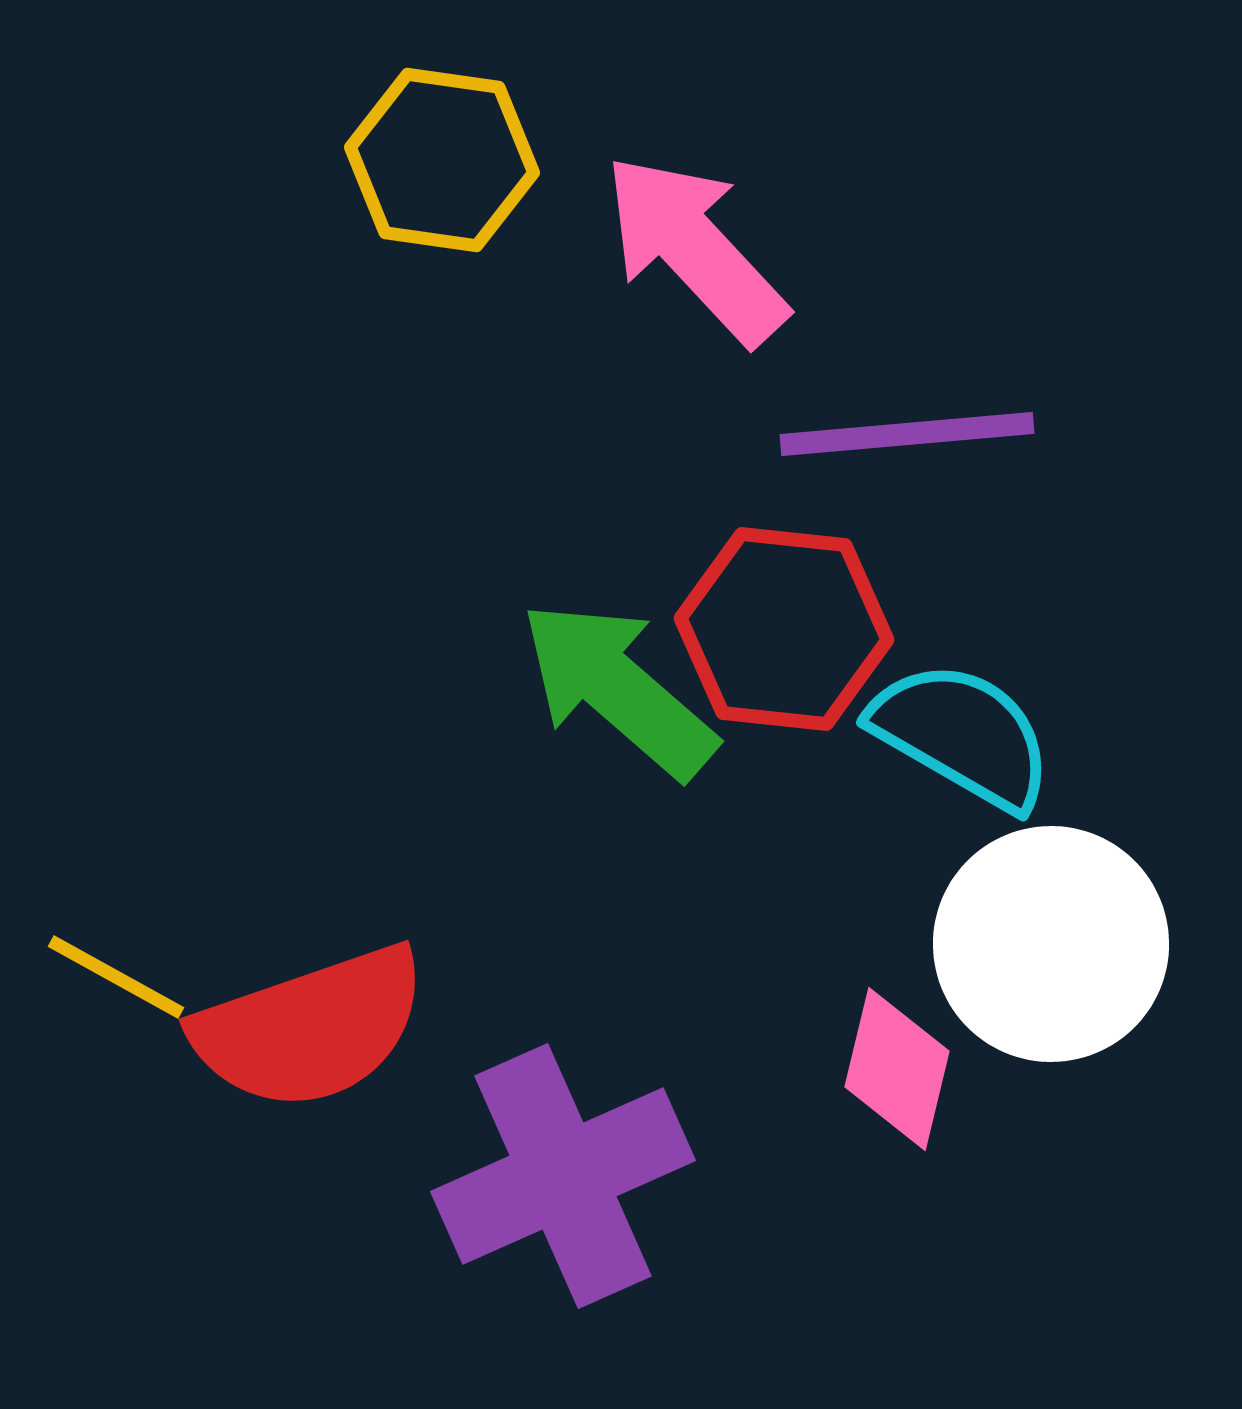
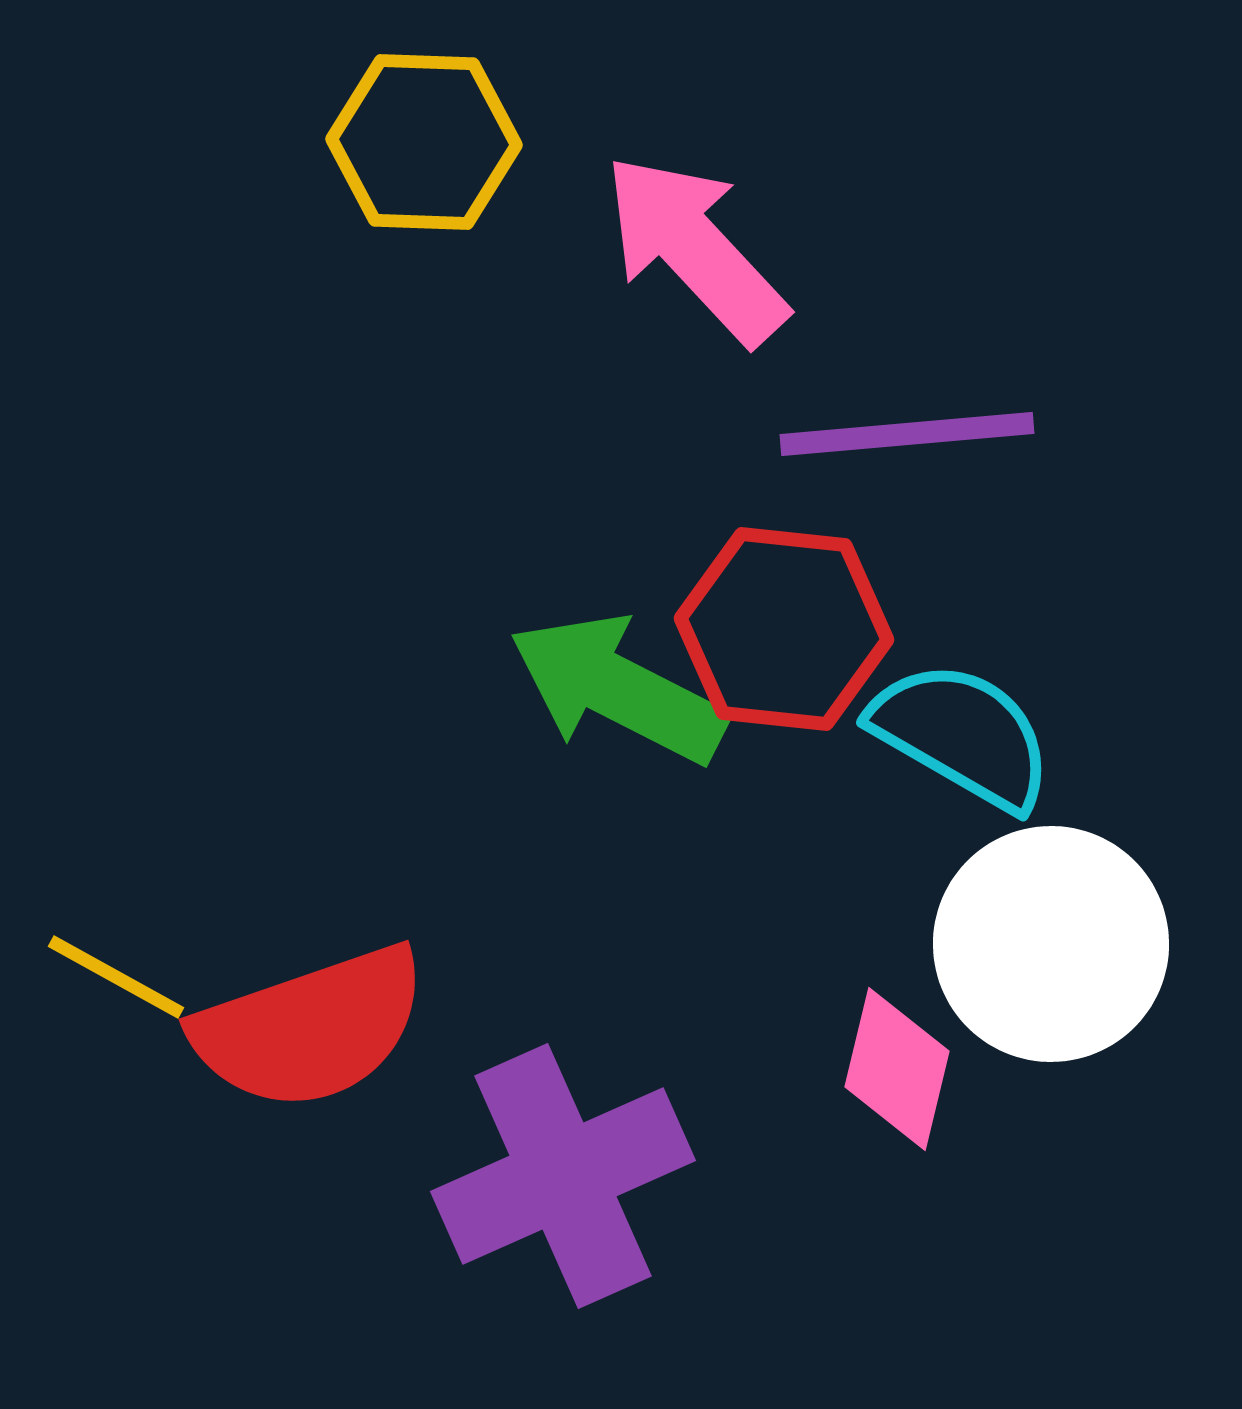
yellow hexagon: moved 18 px left, 18 px up; rotated 6 degrees counterclockwise
green arrow: rotated 14 degrees counterclockwise
